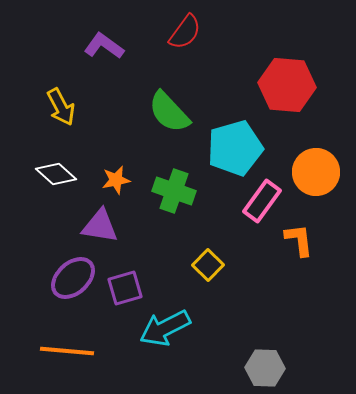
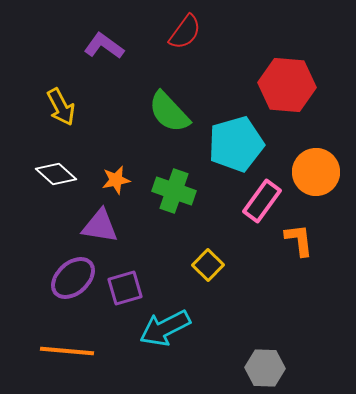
cyan pentagon: moved 1 px right, 4 px up
